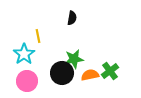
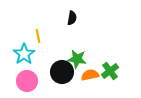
green star: moved 3 px right; rotated 18 degrees clockwise
black circle: moved 1 px up
